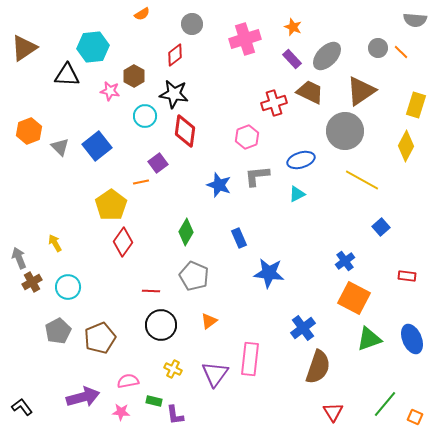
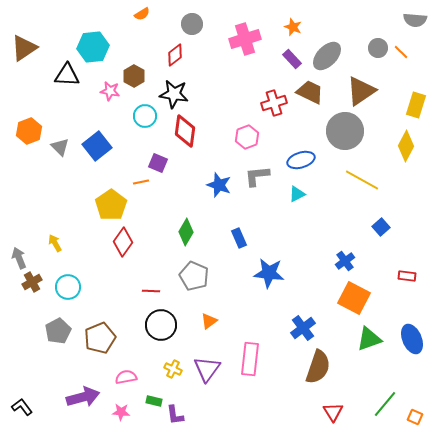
purple square at (158, 163): rotated 30 degrees counterclockwise
purple triangle at (215, 374): moved 8 px left, 5 px up
pink semicircle at (128, 381): moved 2 px left, 4 px up
